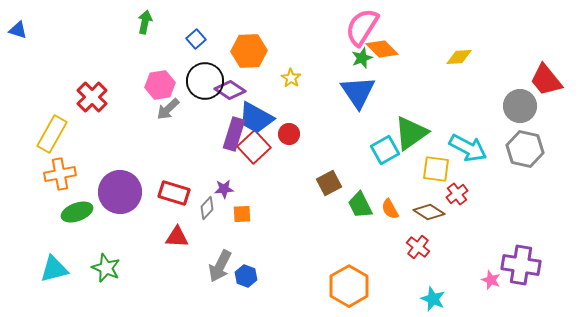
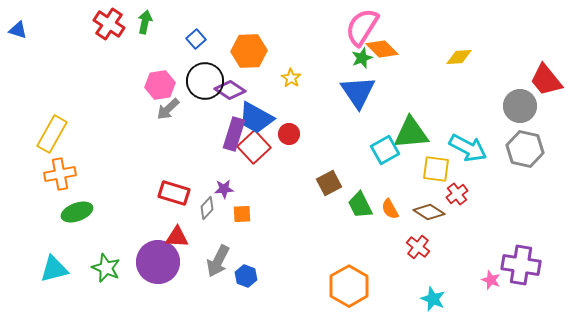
red cross at (92, 97): moved 17 px right, 73 px up; rotated 12 degrees counterclockwise
green triangle at (411, 133): rotated 30 degrees clockwise
purple circle at (120, 192): moved 38 px right, 70 px down
gray arrow at (220, 266): moved 2 px left, 5 px up
